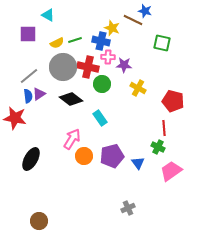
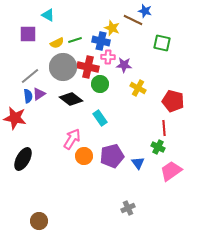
gray line: moved 1 px right
green circle: moved 2 px left
black ellipse: moved 8 px left
